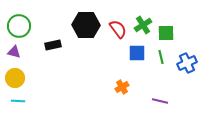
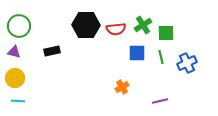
red semicircle: moved 2 px left; rotated 120 degrees clockwise
black rectangle: moved 1 px left, 6 px down
purple line: rotated 28 degrees counterclockwise
